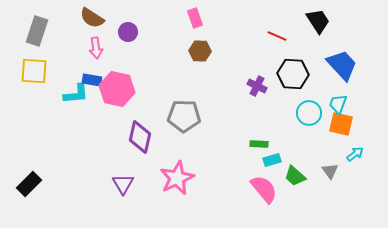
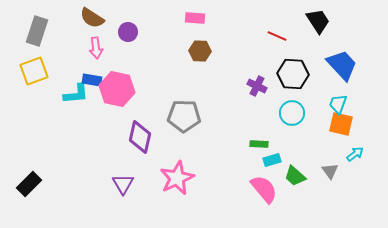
pink rectangle: rotated 66 degrees counterclockwise
yellow square: rotated 24 degrees counterclockwise
cyan circle: moved 17 px left
